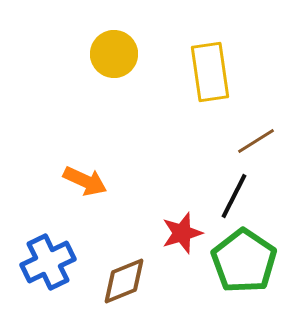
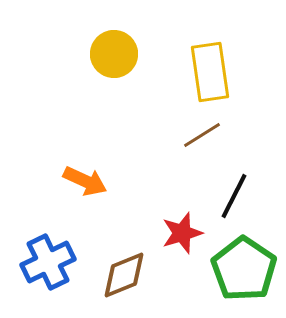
brown line: moved 54 px left, 6 px up
green pentagon: moved 8 px down
brown diamond: moved 6 px up
